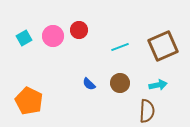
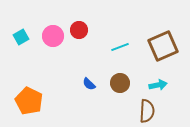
cyan square: moved 3 px left, 1 px up
